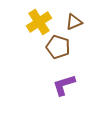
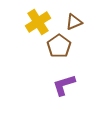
yellow cross: moved 1 px left
brown pentagon: moved 1 px right, 1 px up; rotated 20 degrees clockwise
